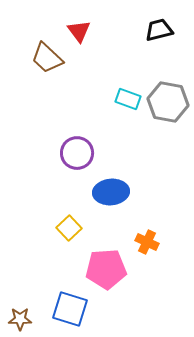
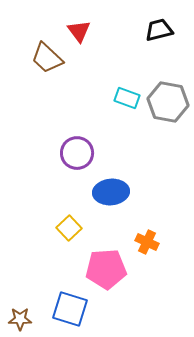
cyan rectangle: moved 1 px left, 1 px up
